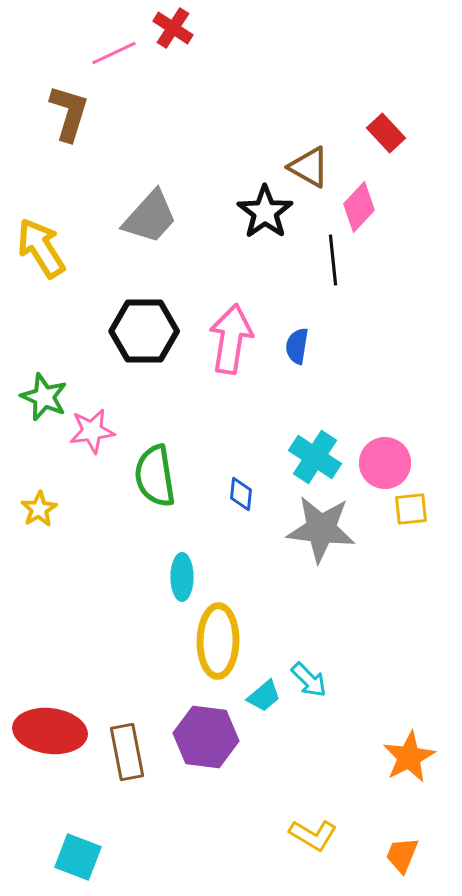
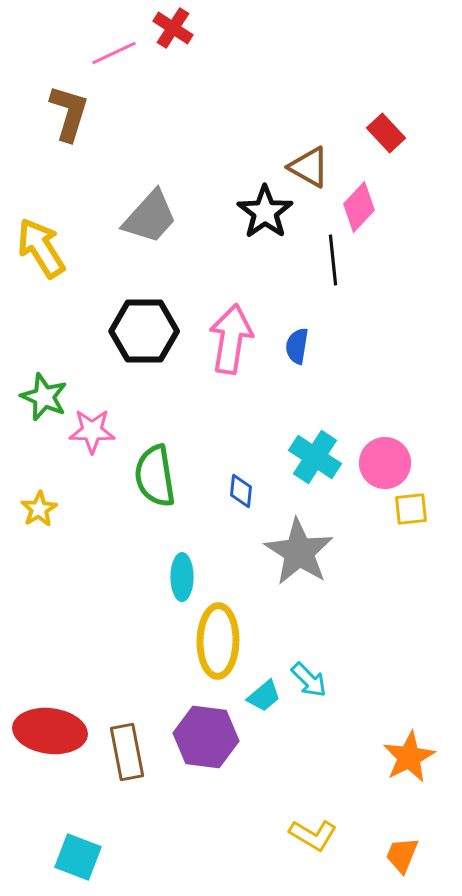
pink star: rotated 9 degrees clockwise
blue diamond: moved 3 px up
gray star: moved 22 px left, 23 px down; rotated 26 degrees clockwise
